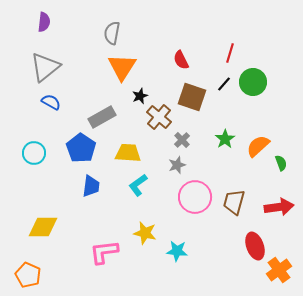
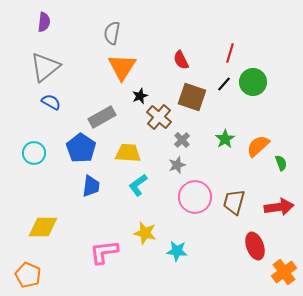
orange cross: moved 5 px right, 2 px down
